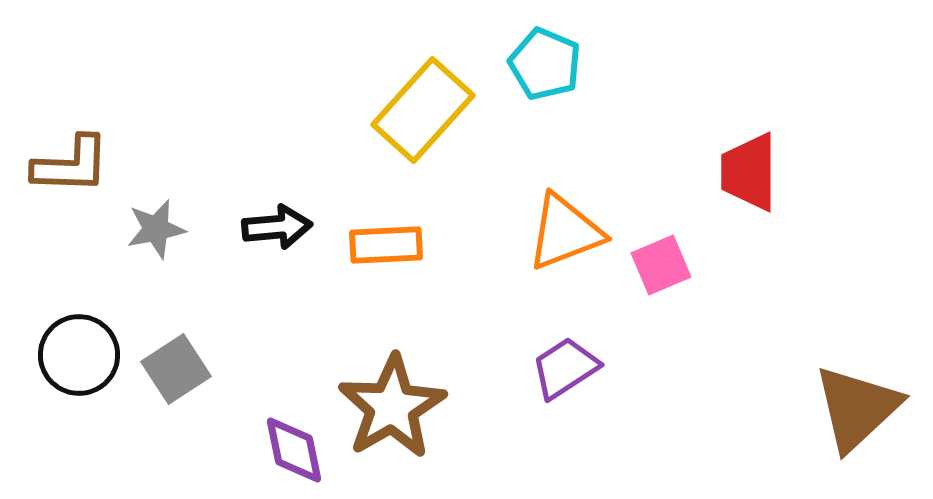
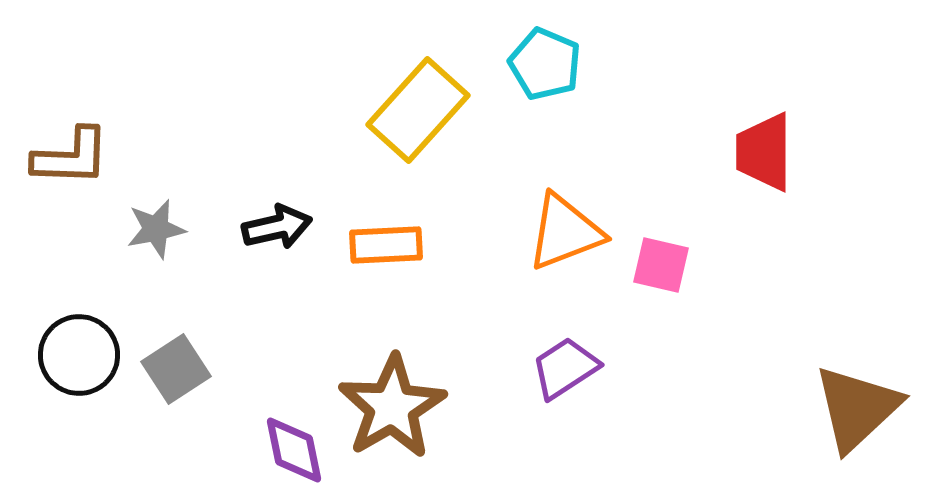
yellow rectangle: moved 5 px left
brown L-shape: moved 8 px up
red trapezoid: moved 15 px right, 20 px up
black arrow: rotated 8 degrees counterclockwise
pink square: rotated 36 degrees clockwise
